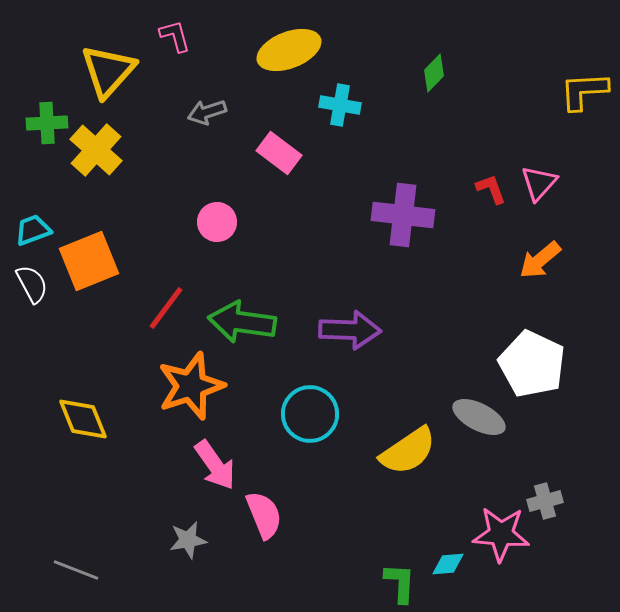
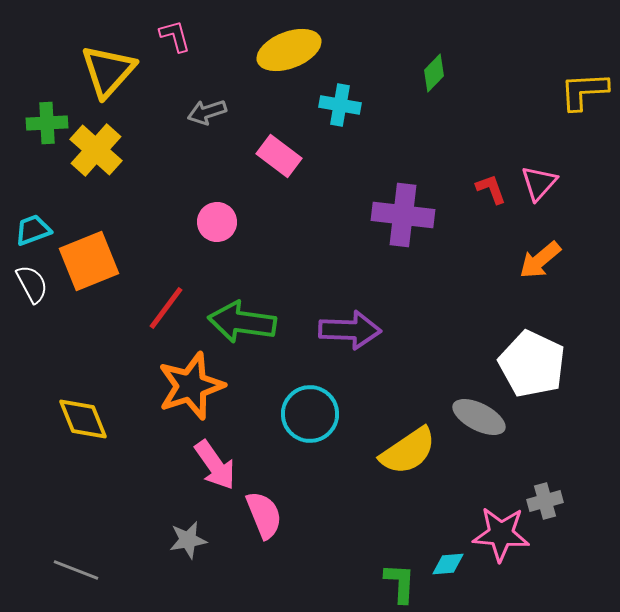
pink rectangle: moved 3 px down
